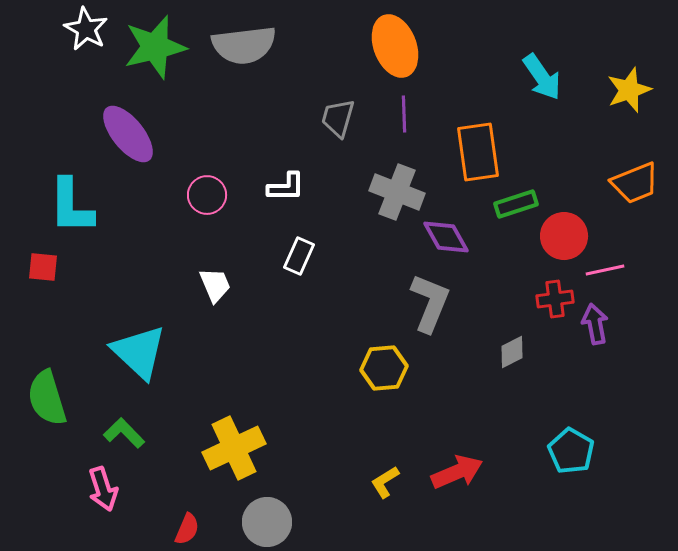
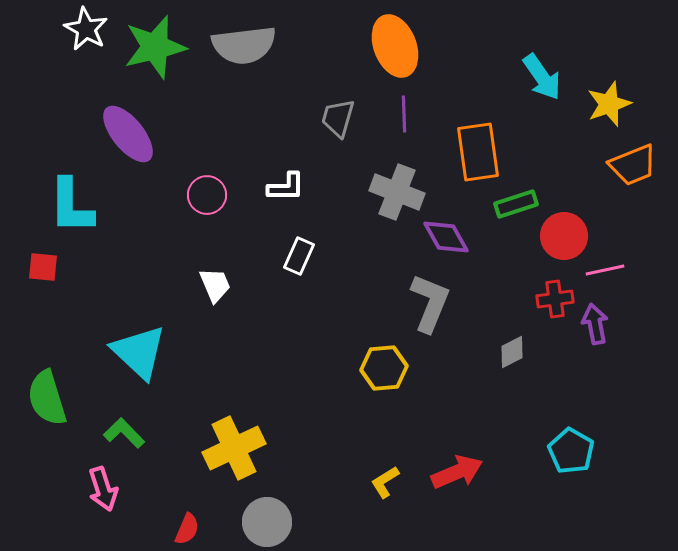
yellow star: moved 20 px left, 14 px down
orange trapezoid: moved 2 px left, 18 px up
